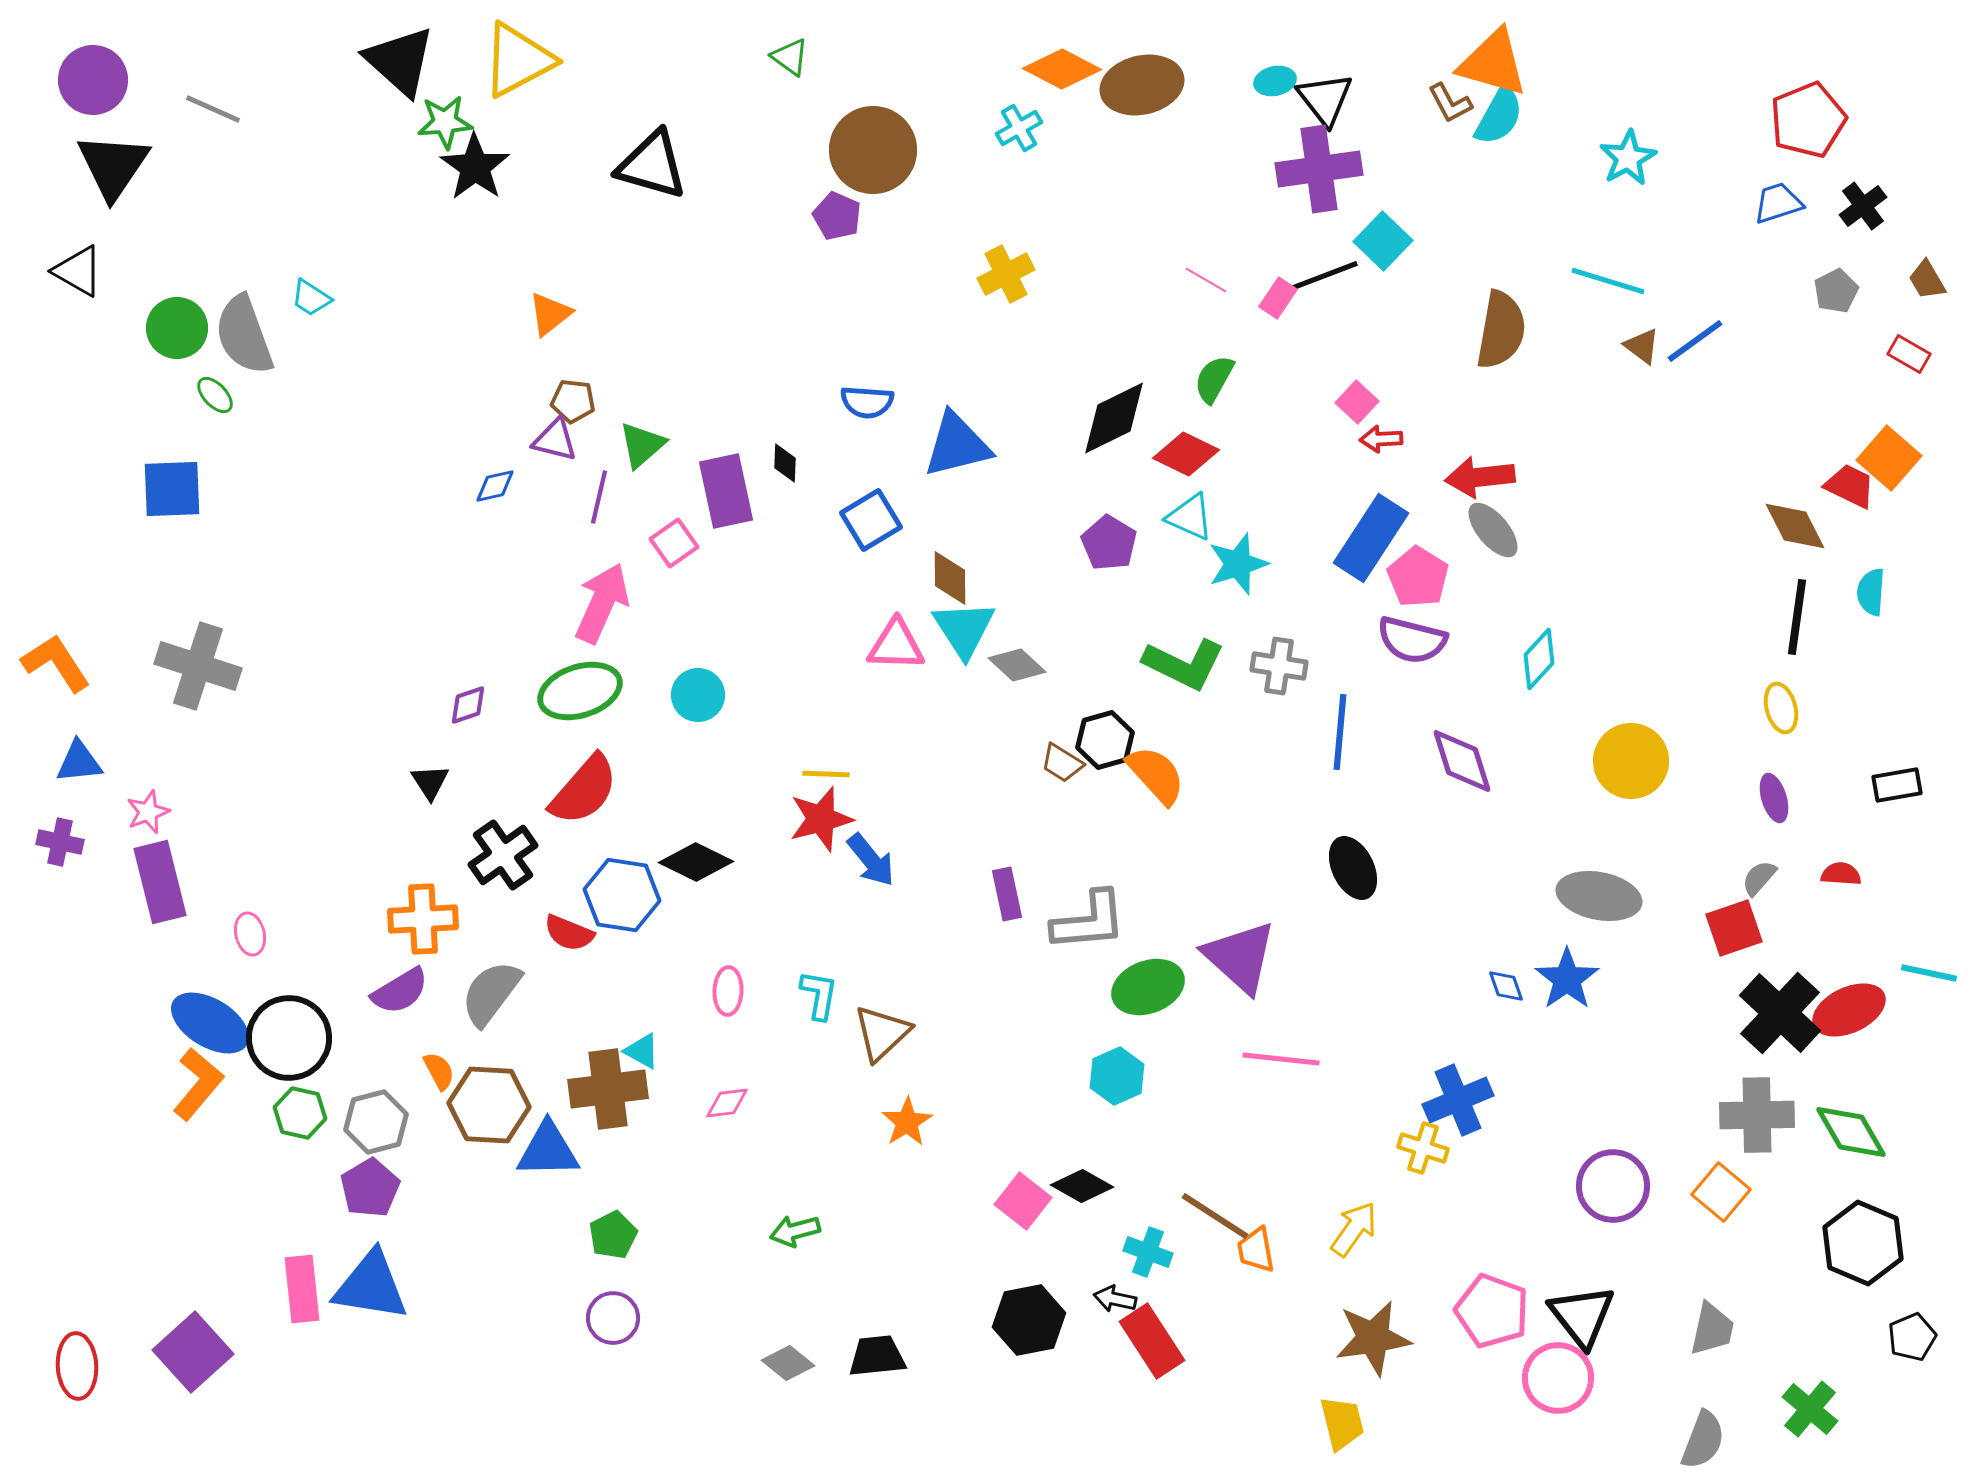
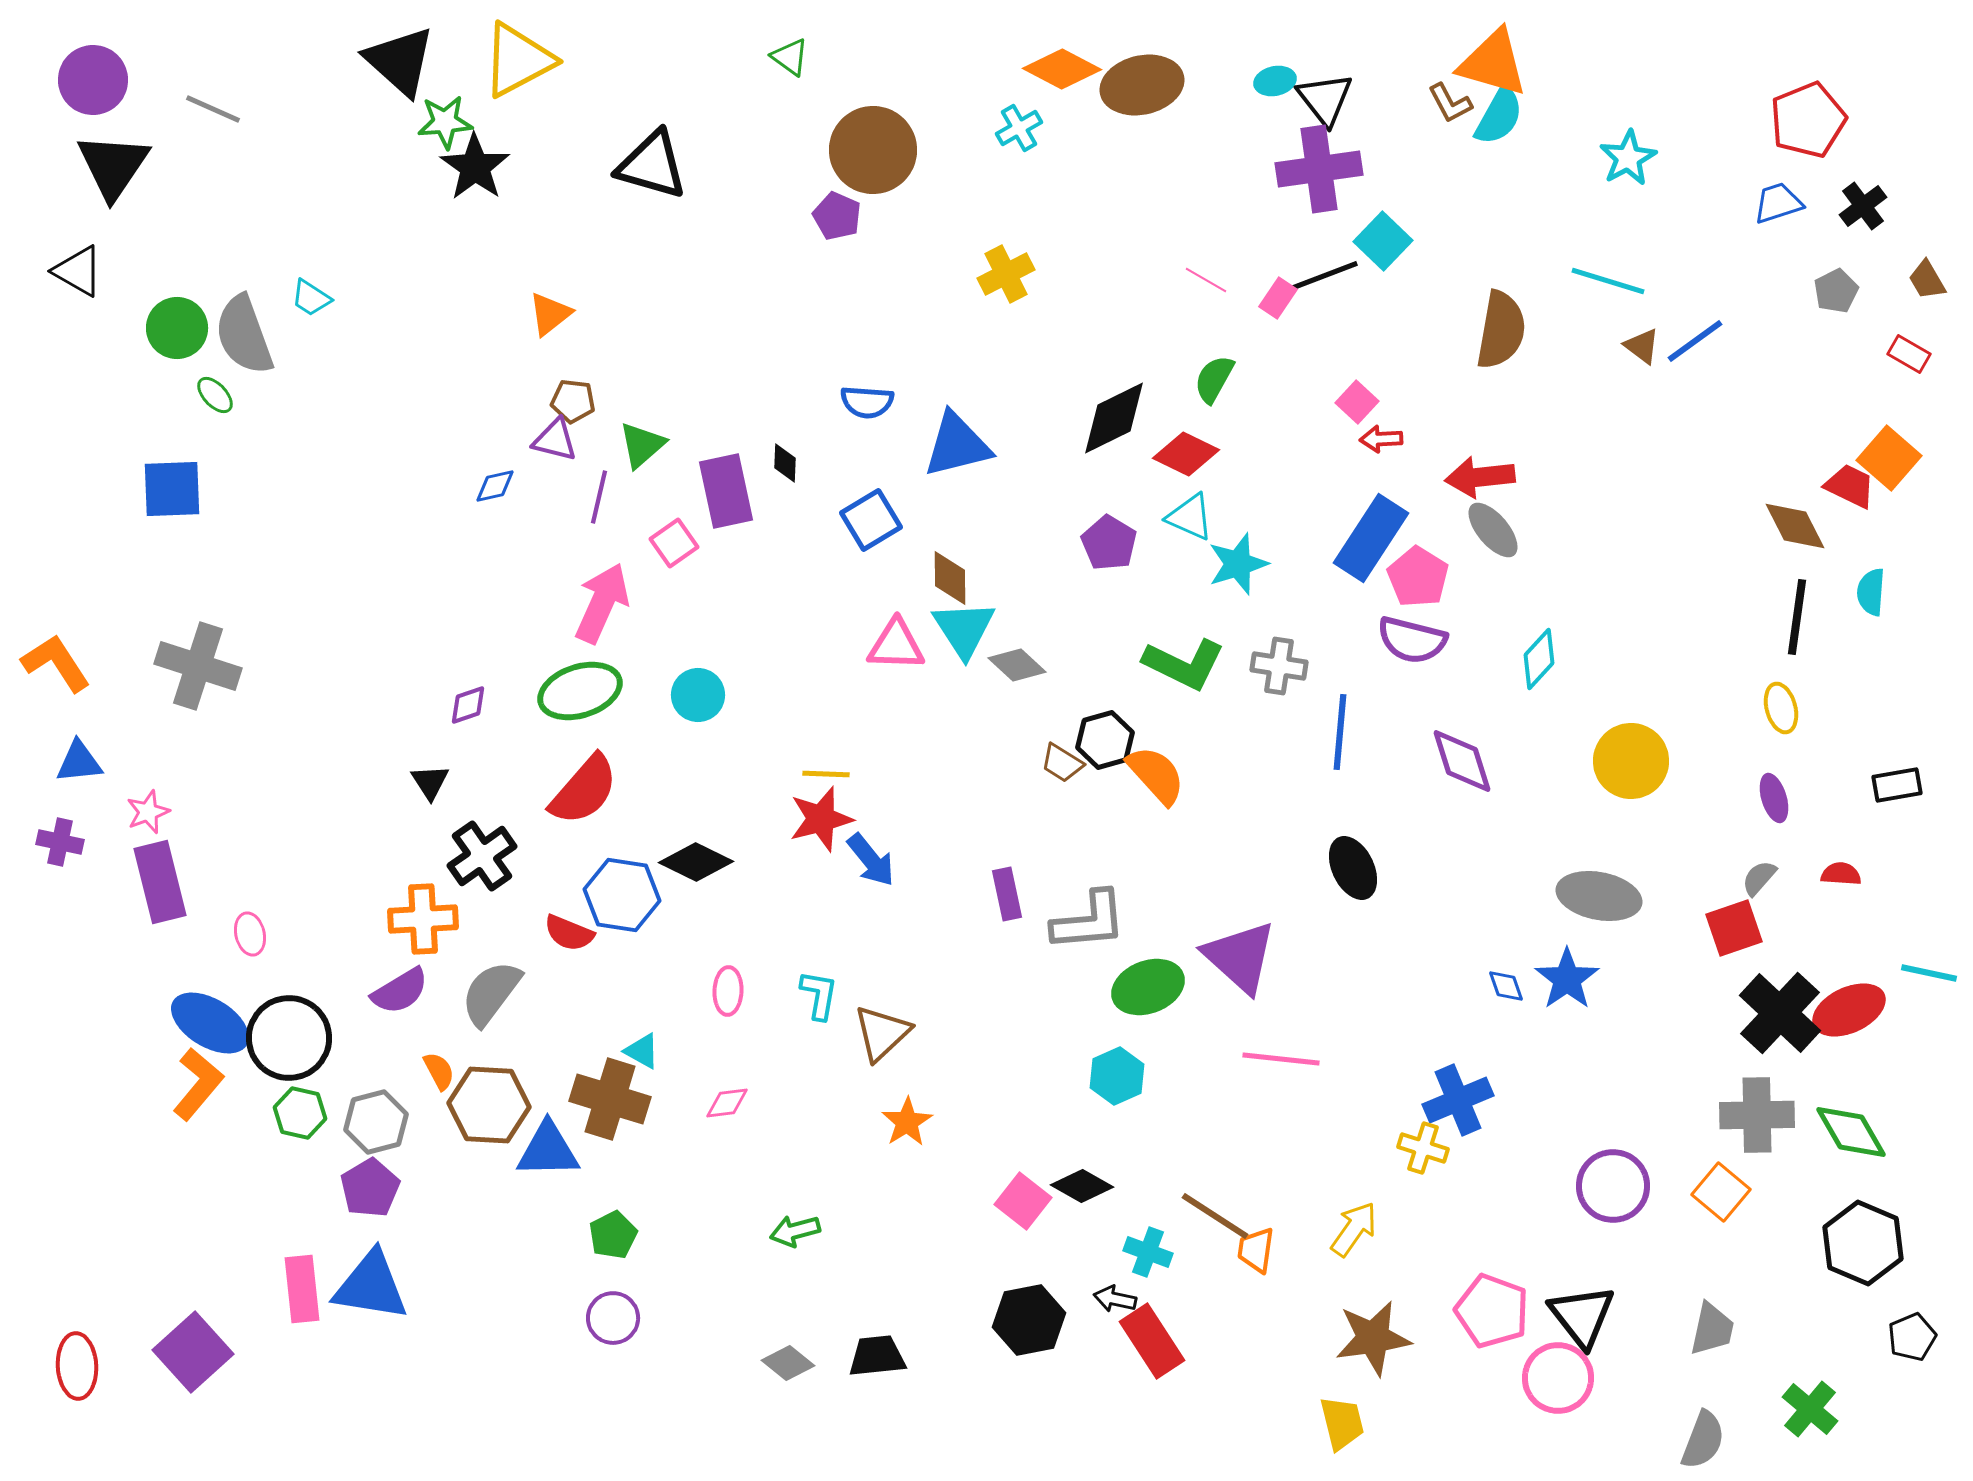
black cross at (503, 855): moved 21 px left, 1 px down
brown cross at (608, 1089): moved 2 px right, 10 px down; rotated 24 degrees clockwise
orange trapezoid at (1256, 1250): rotated 18 degrees clockwise
